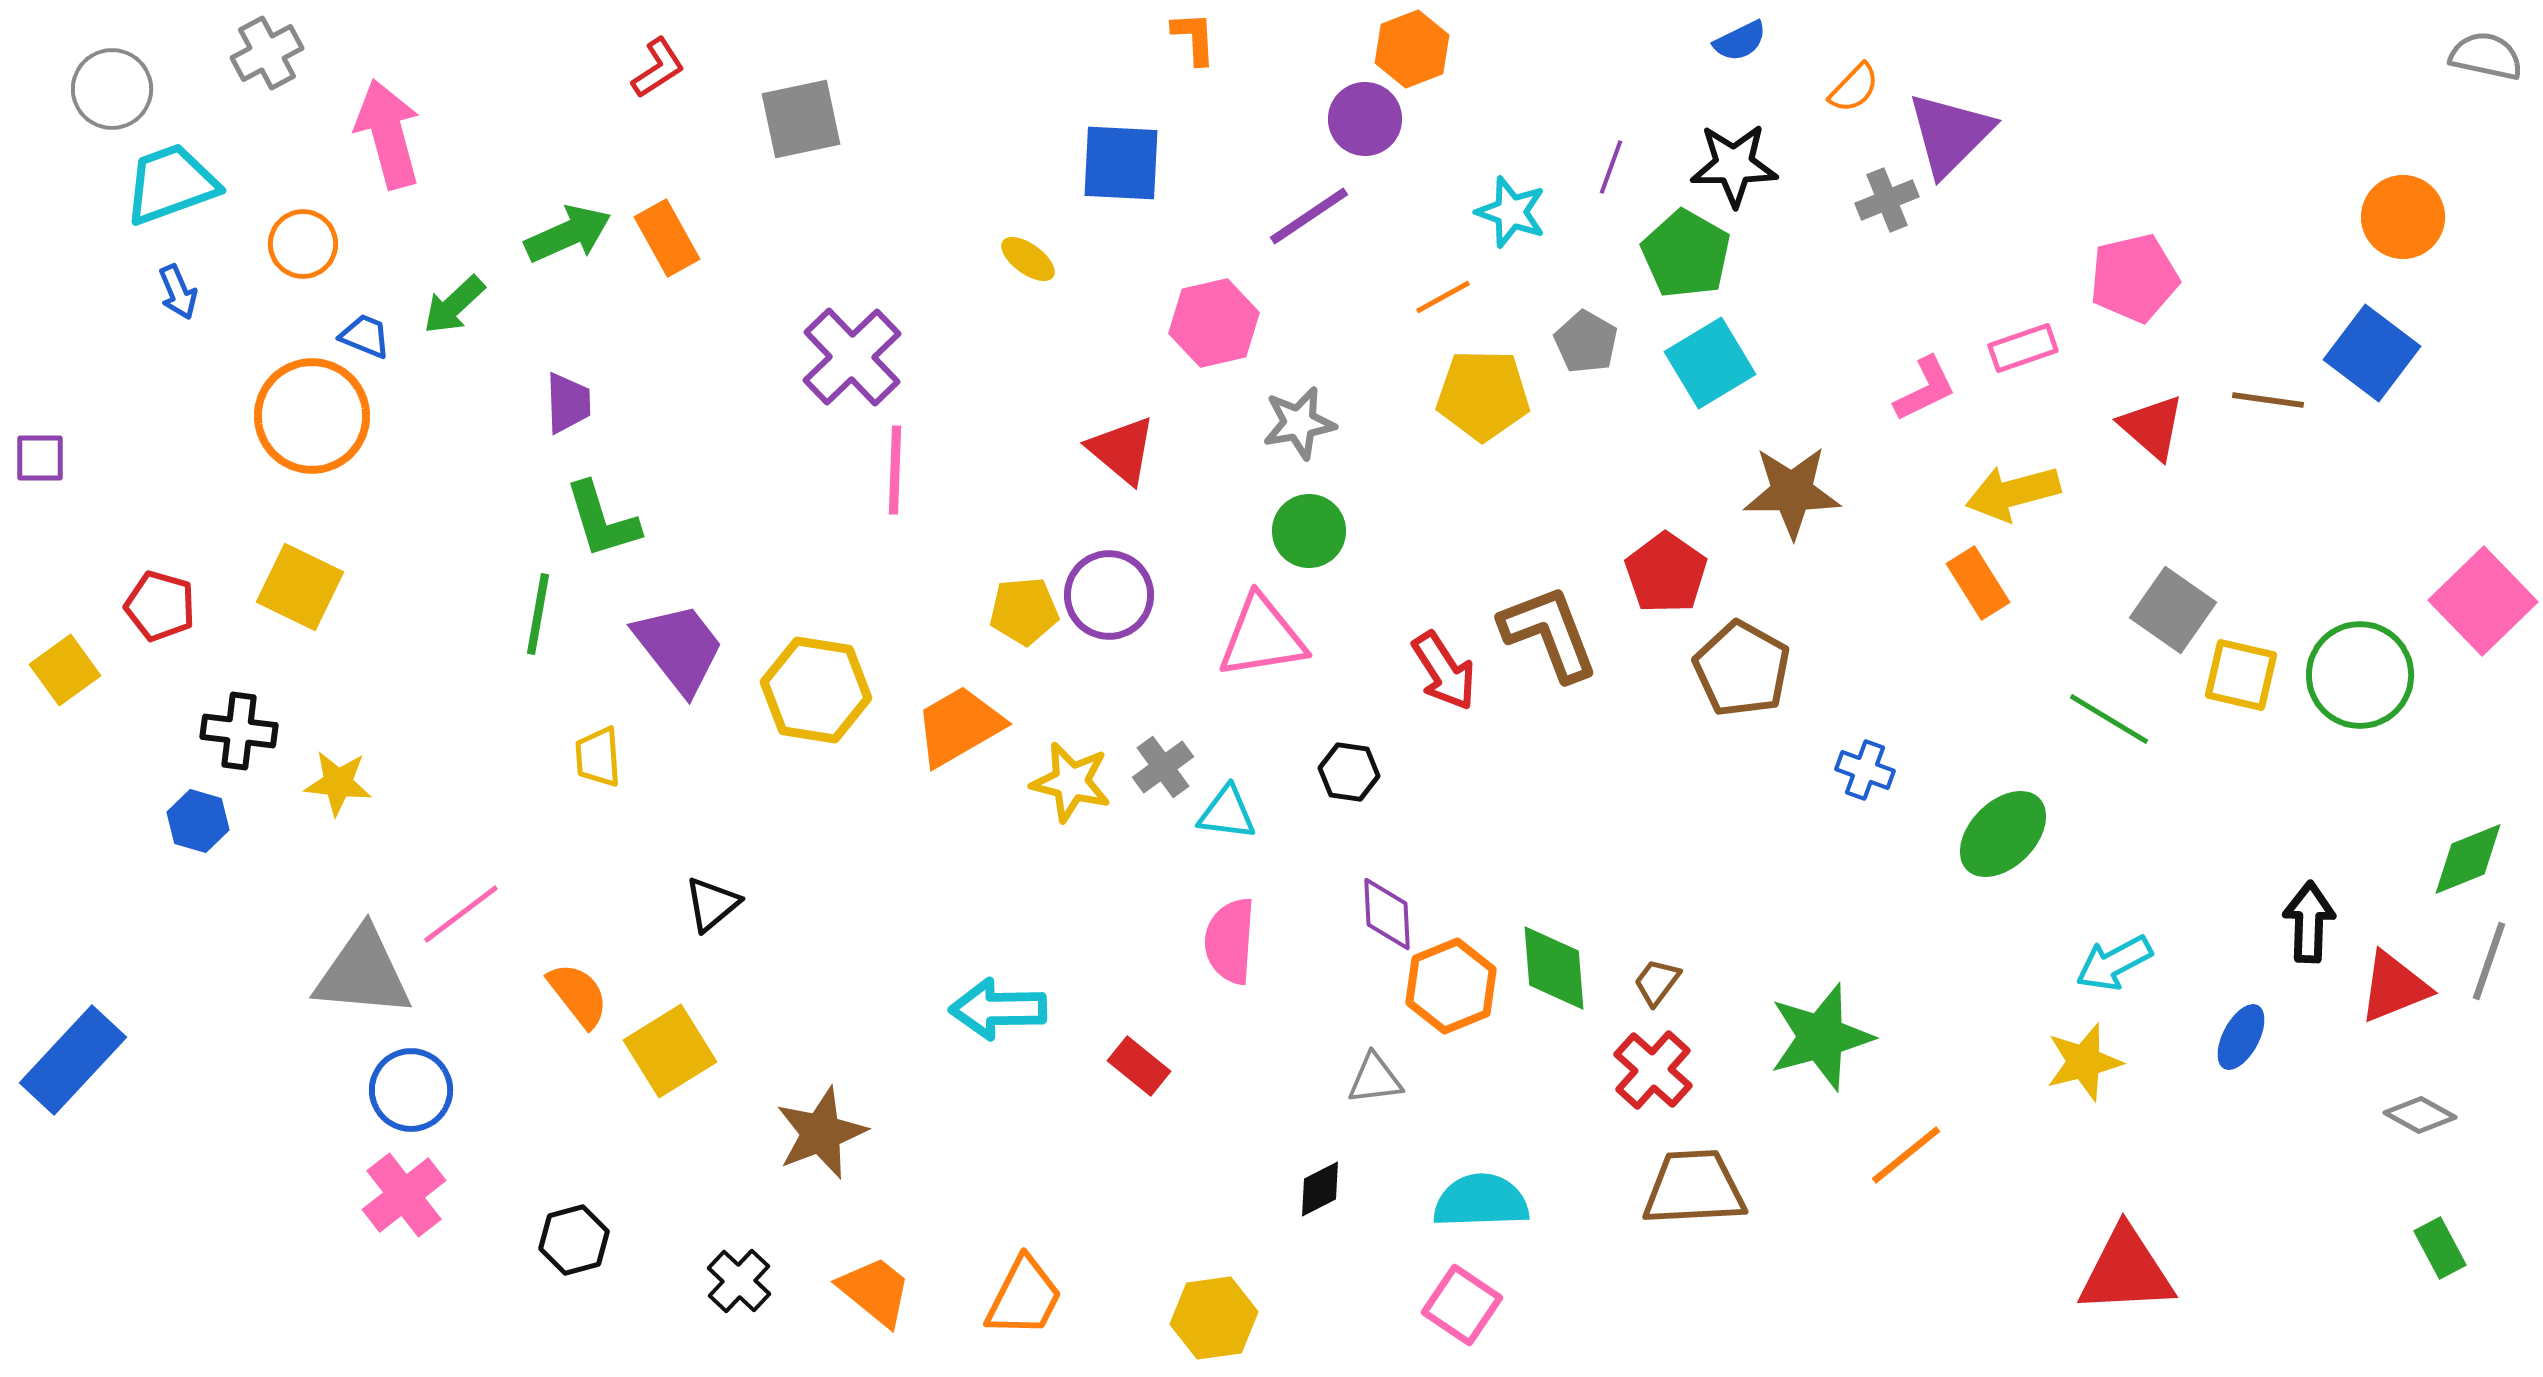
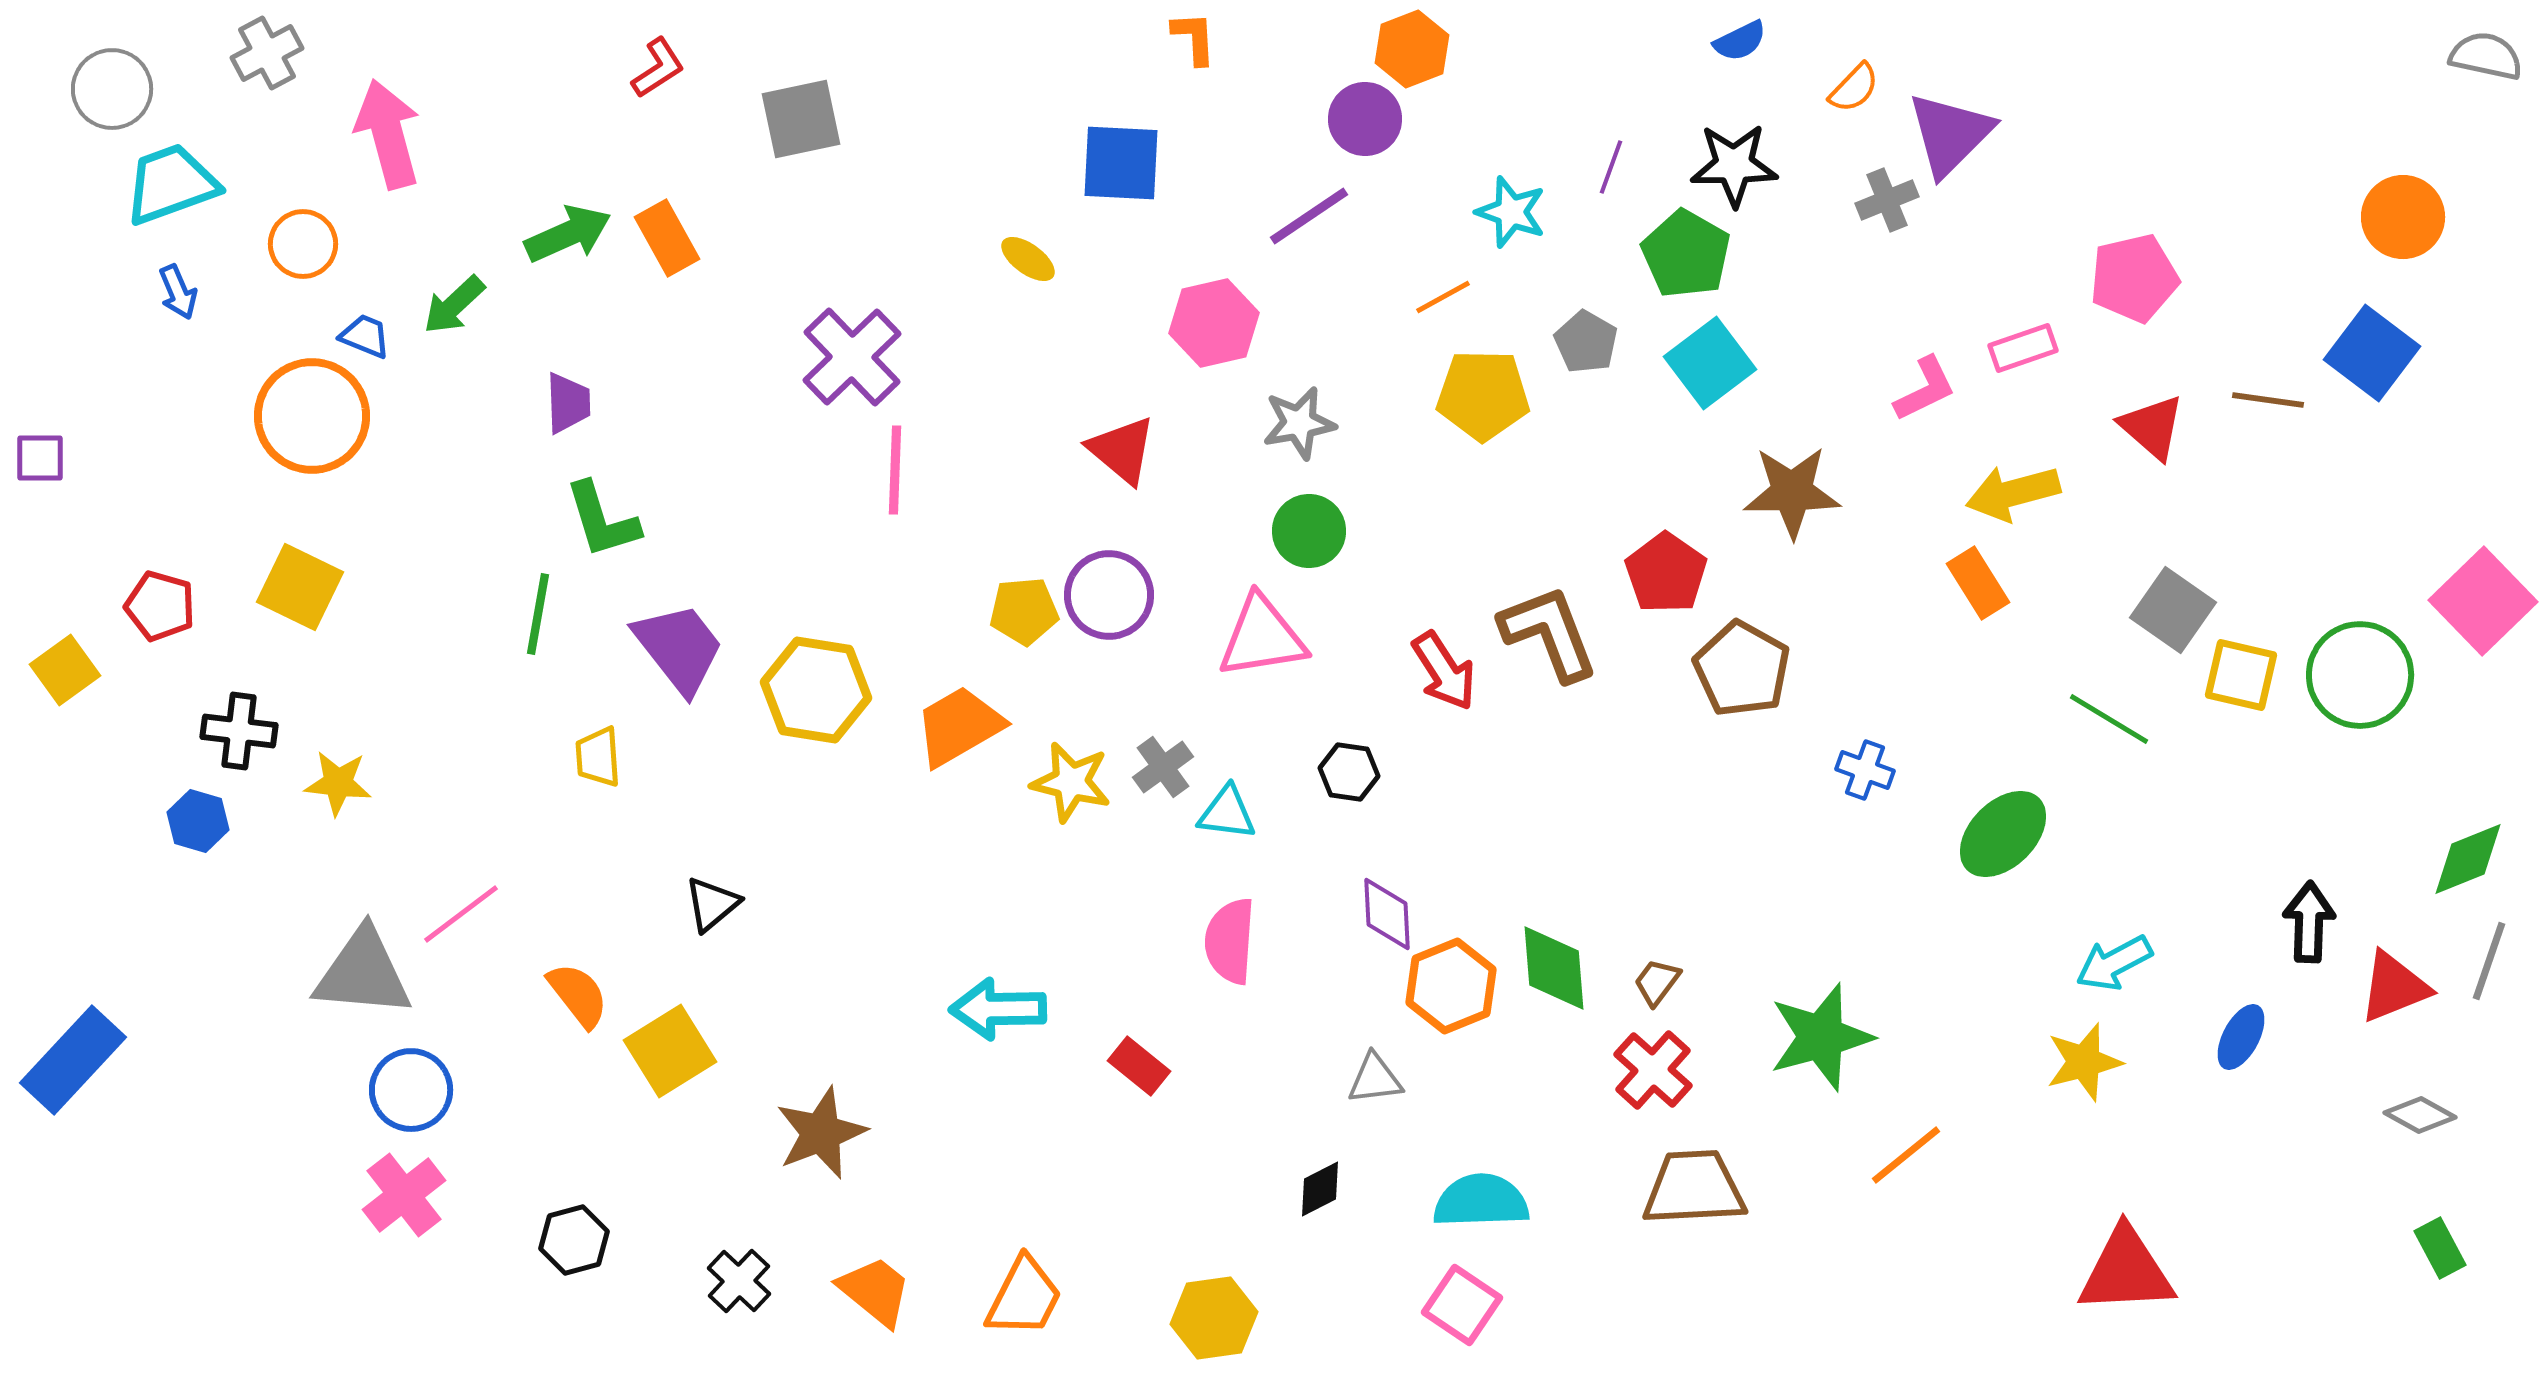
cyan square at (1710, 363): rotated 6 degrees counterclockwise
